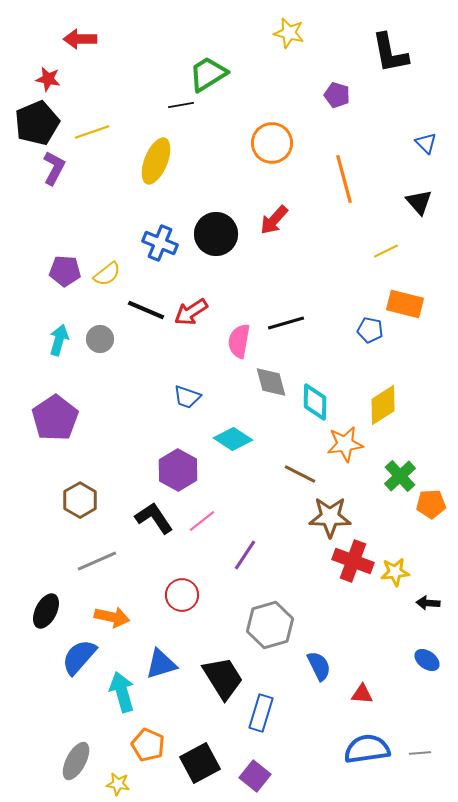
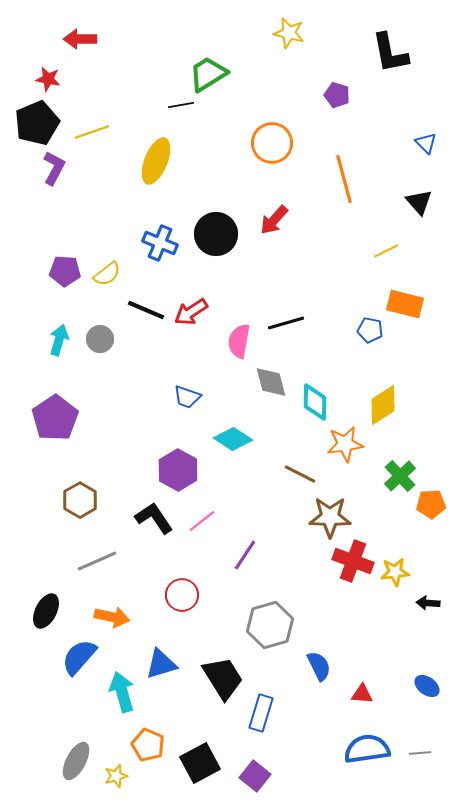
blue ellipse at (427, 660): moved 26 px down
yellow star at (118, 784): moved 2 px left, 8 px up; rotated 25 degrees counterclockwise
